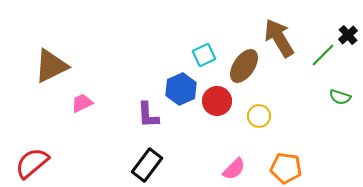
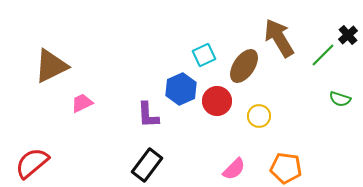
green semicircle: moved 2 px down
